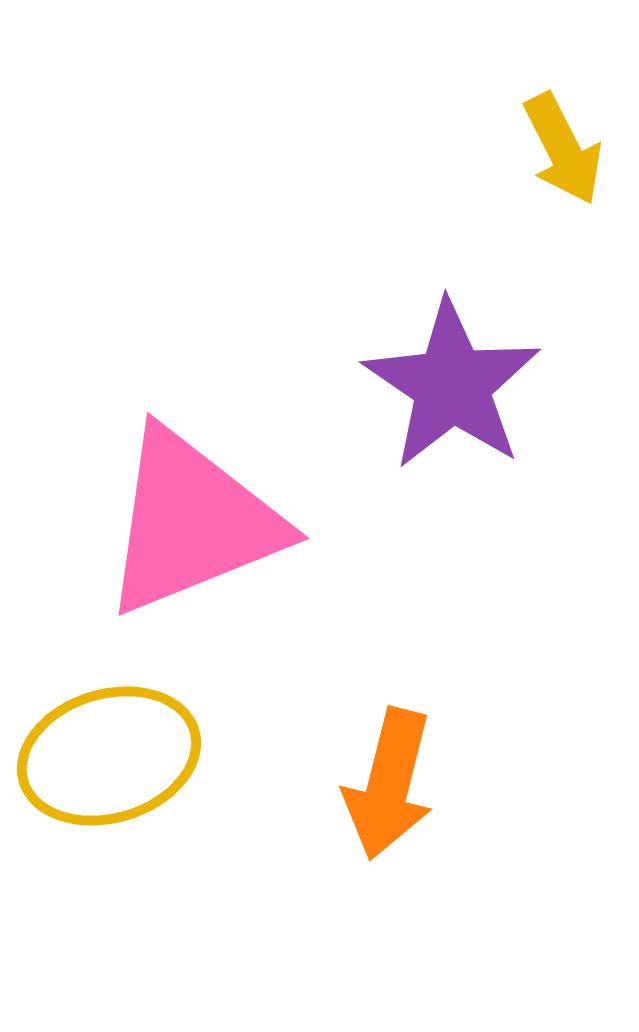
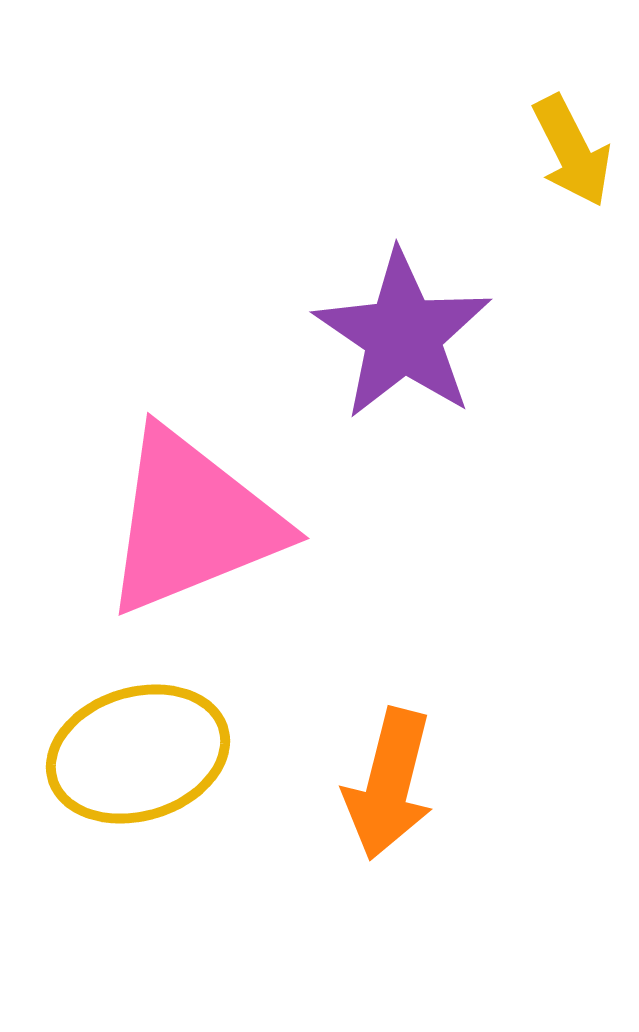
yellow arrow: moved 9 px right, 2 px down
purple star: moved 49 px left, 50 px up
yellow ellipse: moved 29 px right, 2 px up
